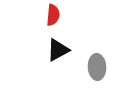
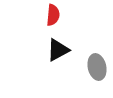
gray ellipse: rotated 10 degrees counterclockwise
